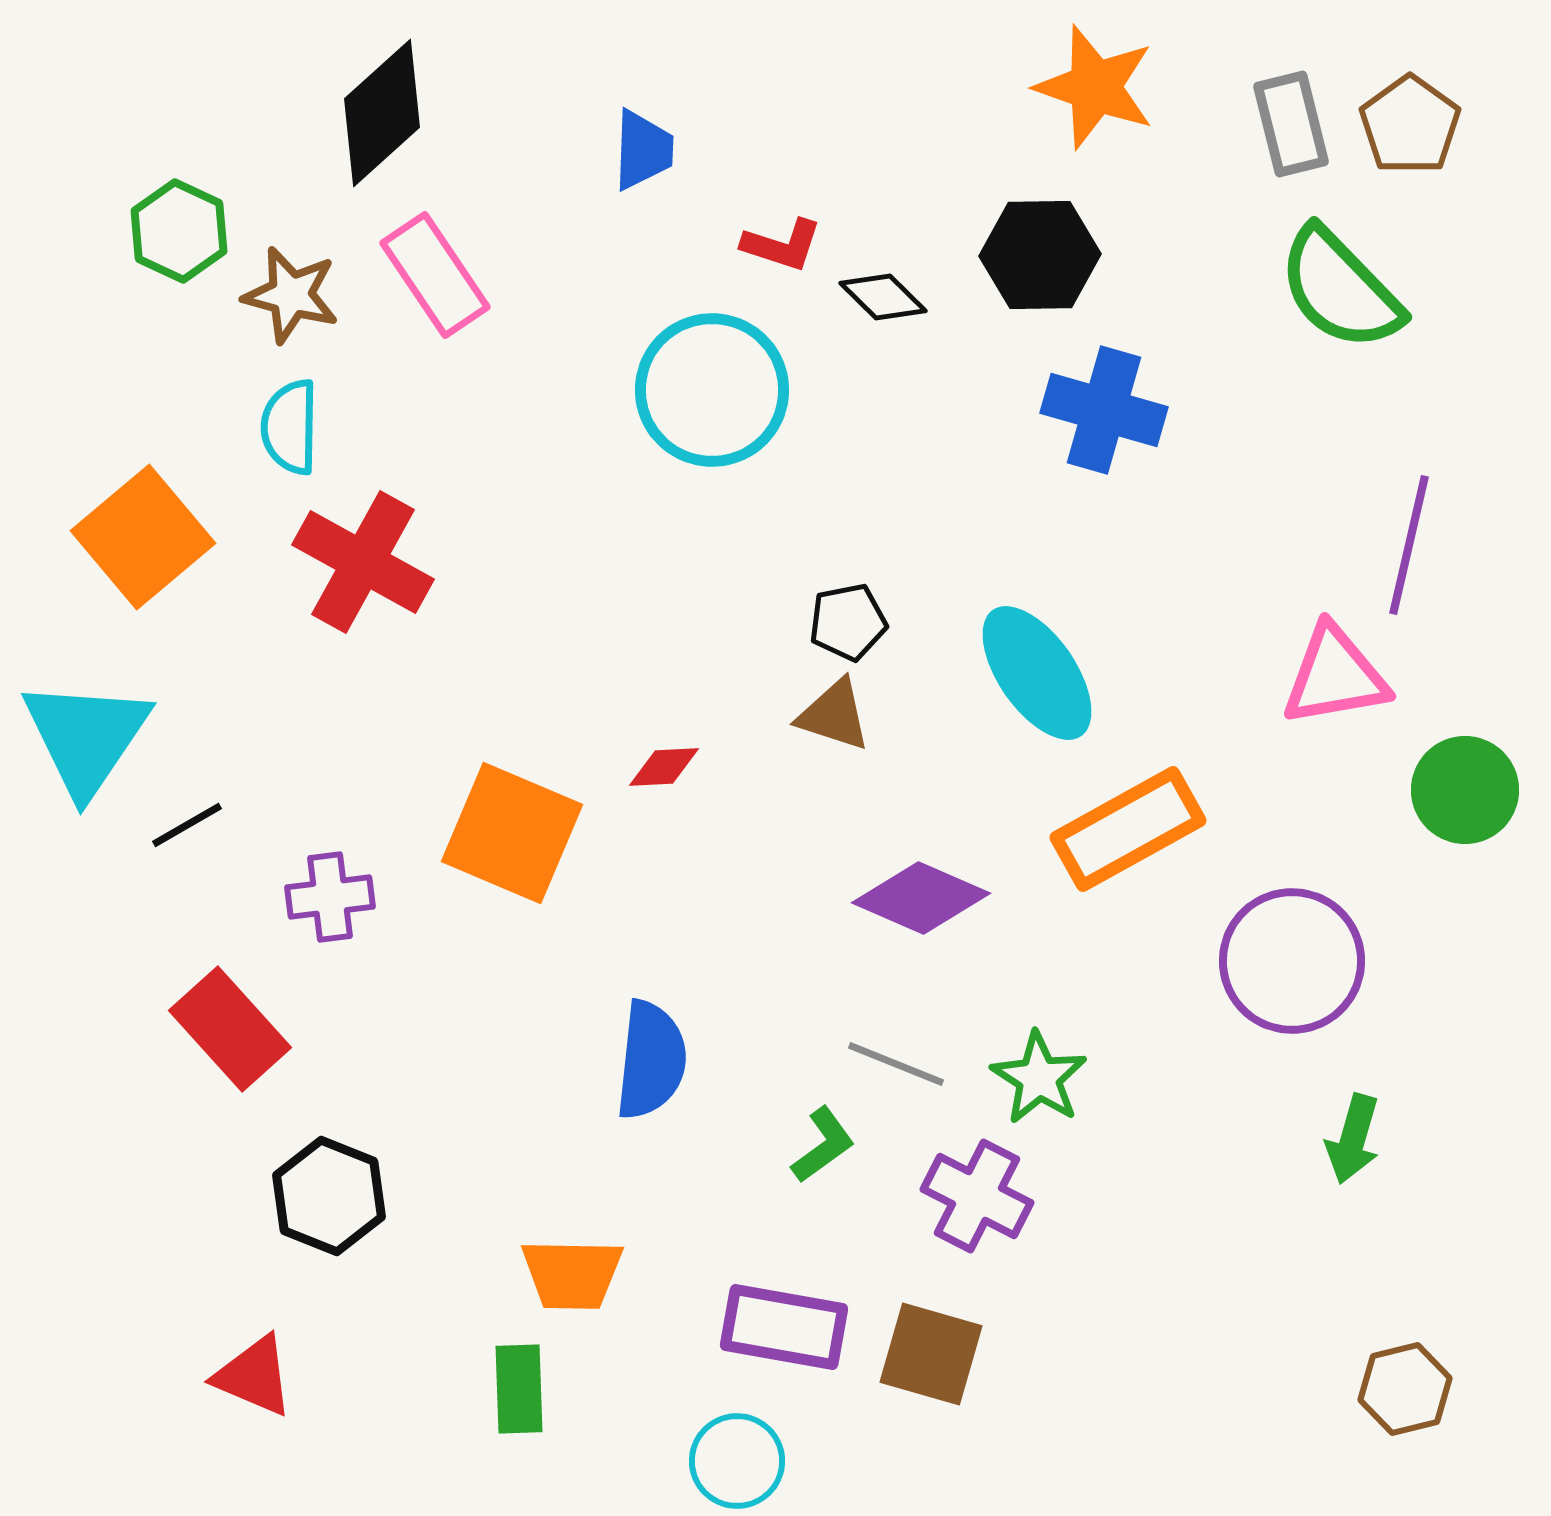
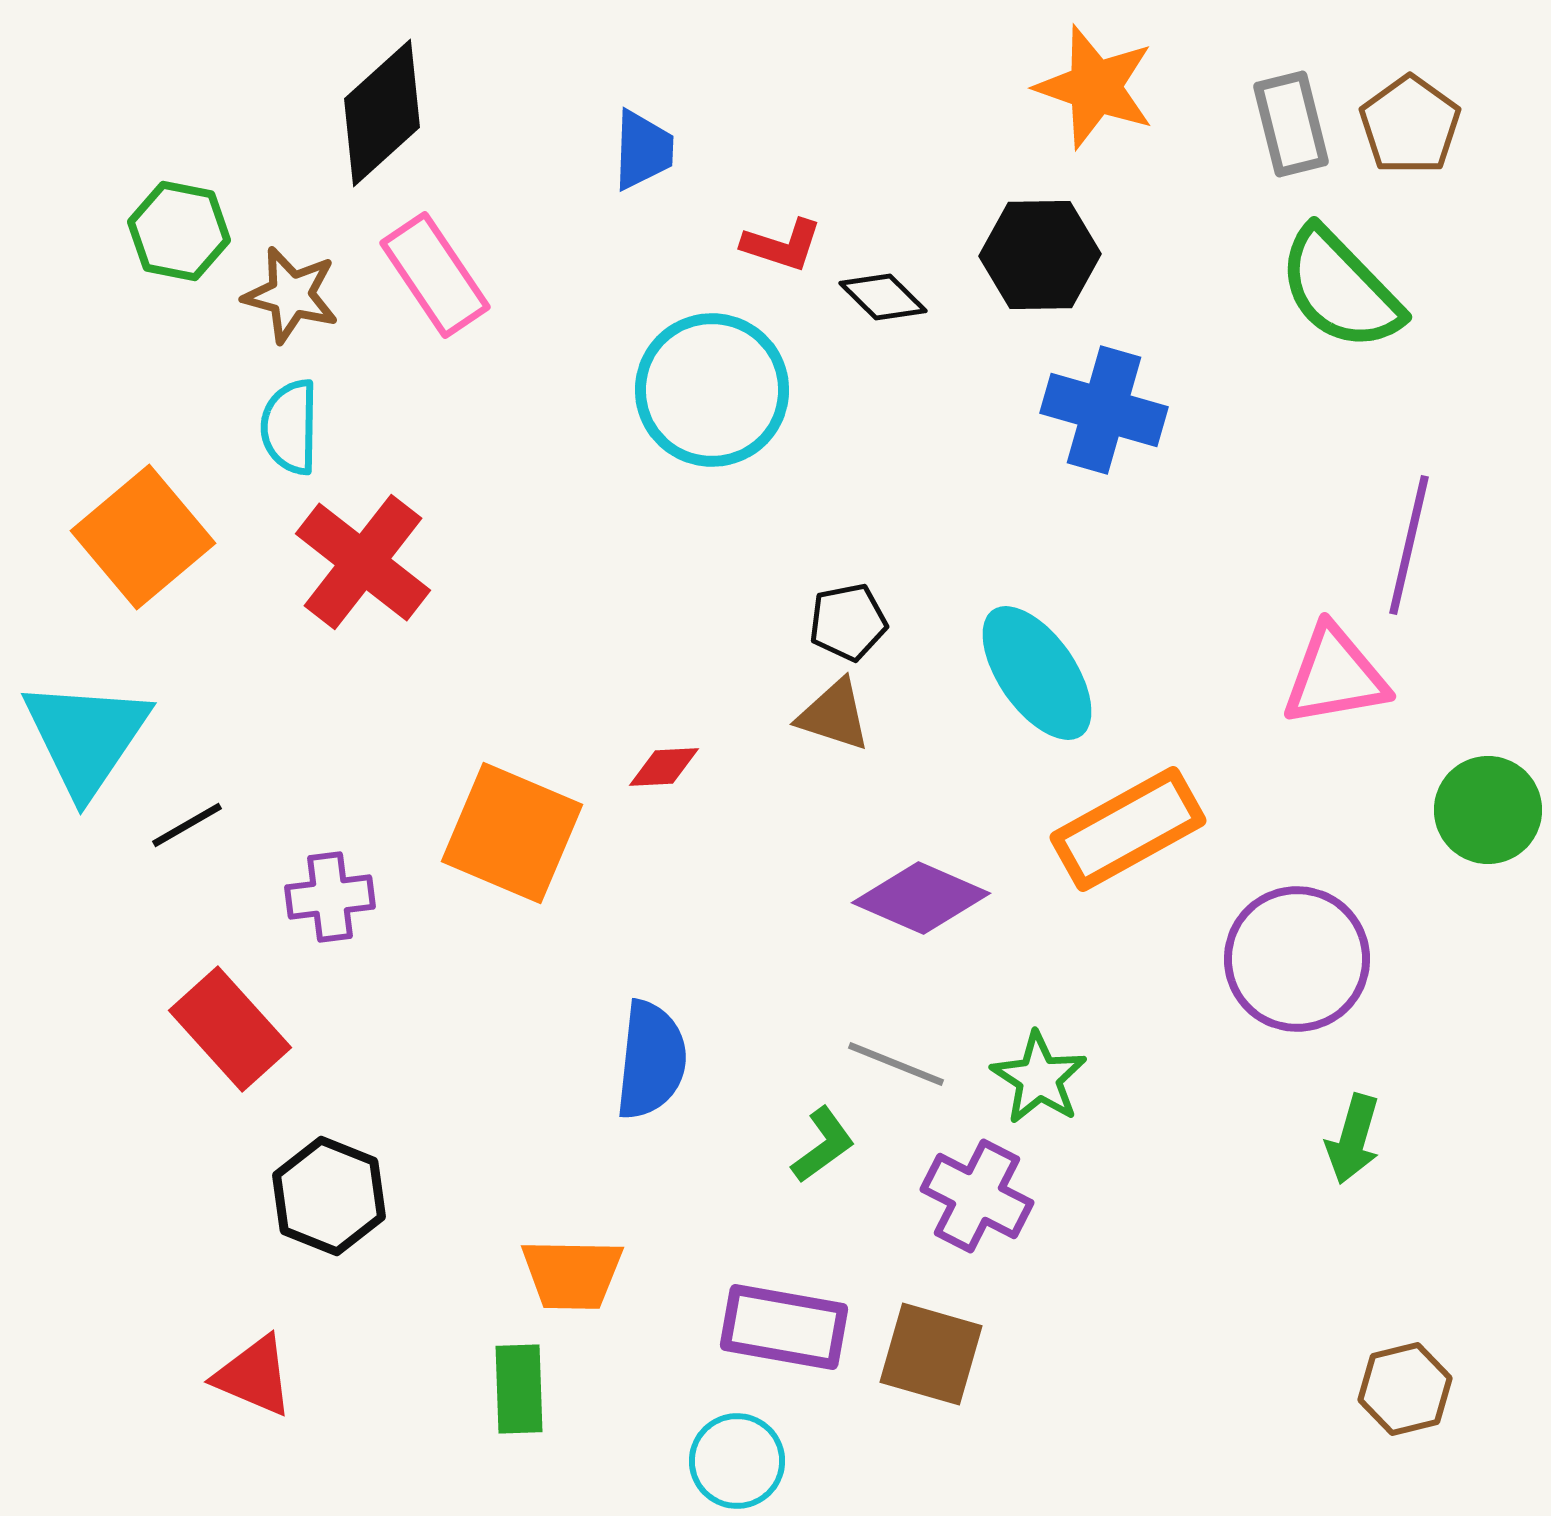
green hexagon at (179, 231): rotated 14 degrees counterclockwise
red cross at (363, 562): rotated 9 degrees clockwise
green circle at (1465, 790): moved 23 px right, 20 px down
purple circle at (1292, 961): moved 5 px right, 2 px up
